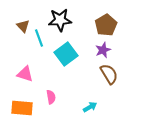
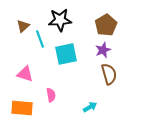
brown triangle: rotated 32 degrees clockwise
cyan line: moved 1 px right, 1 px down
cyan square: rotated 25 degrees clockwise
brown semicircle: rotated 15 degrees clockwise
pink semicircle: moved 2 px up
